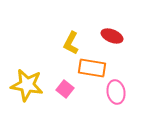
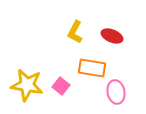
yellow L-shape: moved 4 px right, 11 px up
pink square: moved 4 px left, 3 px up
